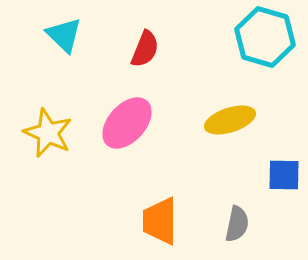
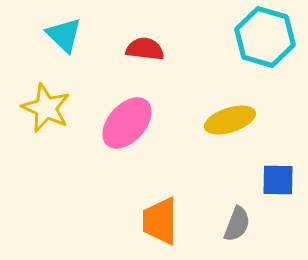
red semicircle: rotated 105 degrees counterclockwise
yellow star: moved 2 px left, 25 px up
blue square: moved 6 px left, 5 px down
gray semicircle: rotated 9 degrees clockwise
